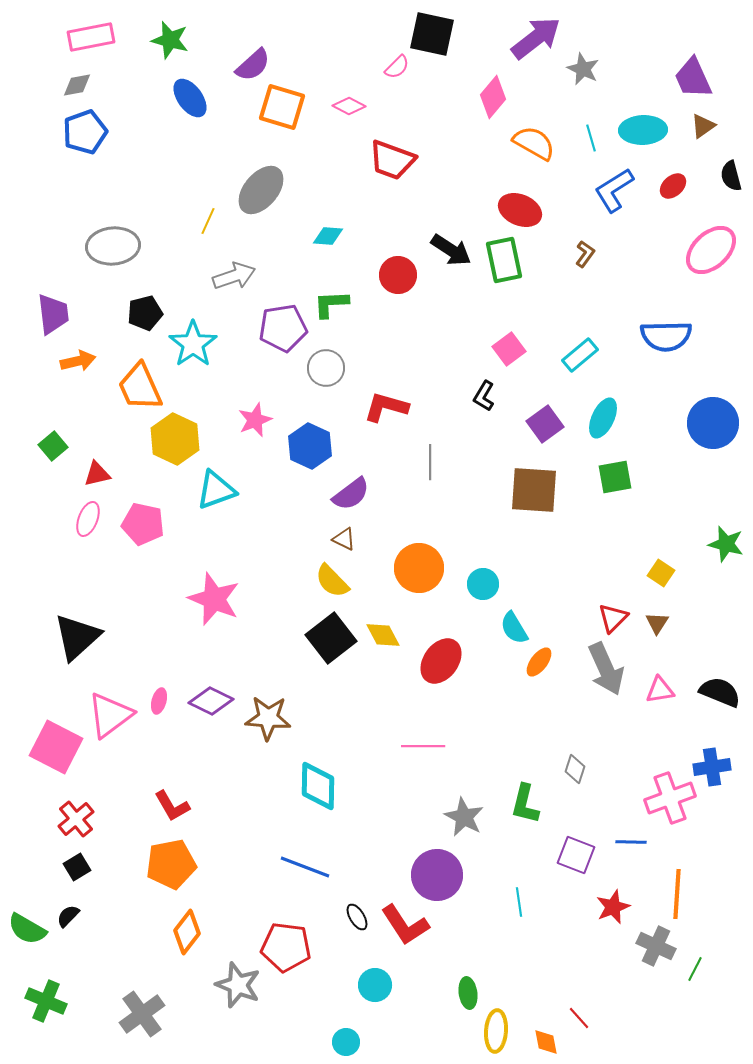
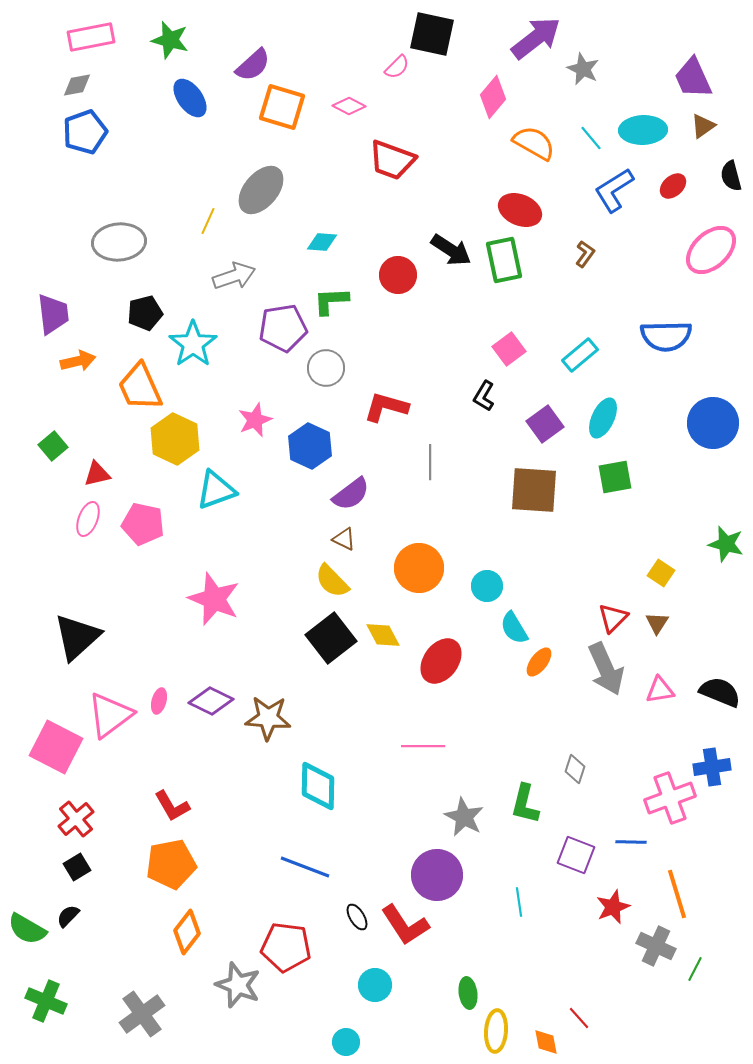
cyan line at (591, 138): rotated 24 degrees counterclockwise
cyan diamond at (328, 236): moved 6 px left, 6 px down
gray ellipse at (113, 246): moved 6 px right, 4 px up
green L-shape at (331, 304): moved 3 px up
cyan circle at (483, 584): moved 4 px right, 2 px down
orange line at (677, 894): rotated 21 degrees counterclockwise
